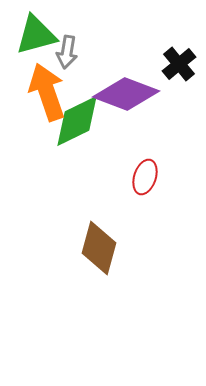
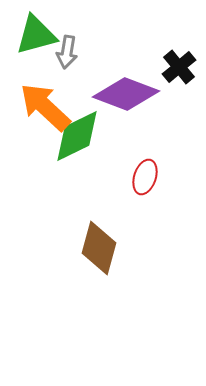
black cross: moved 3 px down
orange arrow: moved 2 px left, 15 px down; rotated 28 degrees counterclockwise
green diamond: moved 15 px down
